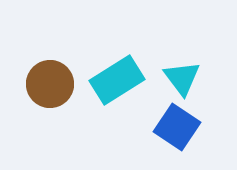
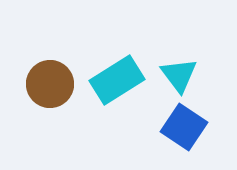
cyan triangle: moved 3 px left, 3 px up
blue square: moved 7 px right
